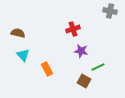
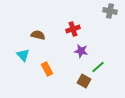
brown semicircle: moved 20 px right, 2 px down
green line: rotated 16 degrees counterclockwise
